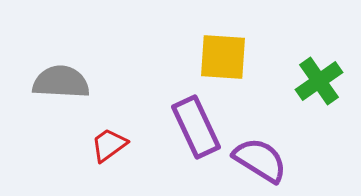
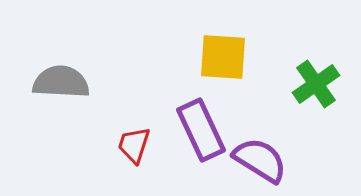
green cross: moved 3 px left, 3 px down
purple rectangle: moved 5 px right, 3 px down
red trapezoid: moved 25 px right; rotated 36 degrees counterclockwise
